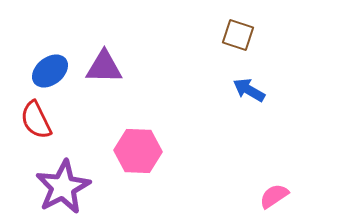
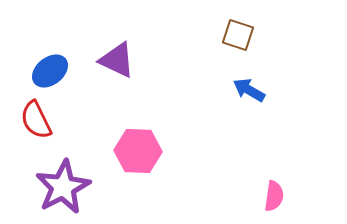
purple triangle: moved 13 px right, 7 px up; rotated 24 degrees clockwise
pink semicircle: rotated 132 degrees clockwise
